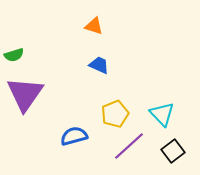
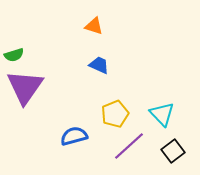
purple triangle: moved 7 px up
